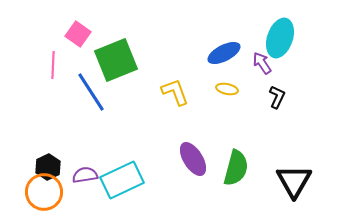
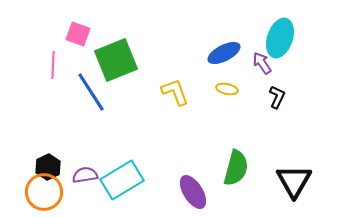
pink square: rotated 15 degrees counterclockwise
purple ellipse: moved 33 px down
cyan rectangle: rotated 6 degrees counterclockwise
